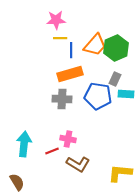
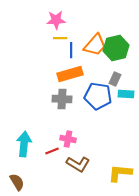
green hexagon: rotated 10 degrees clockwise
